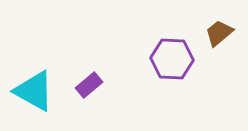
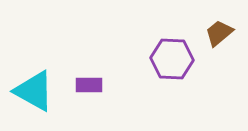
purple rectangle: rotated 40 degrees clockwise
